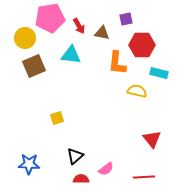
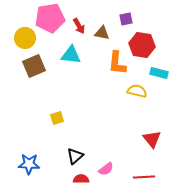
red hexagon: rotated 10 degrees clockwise
